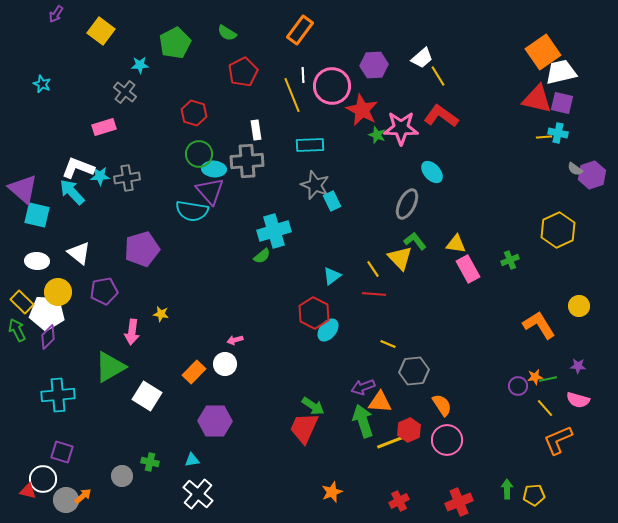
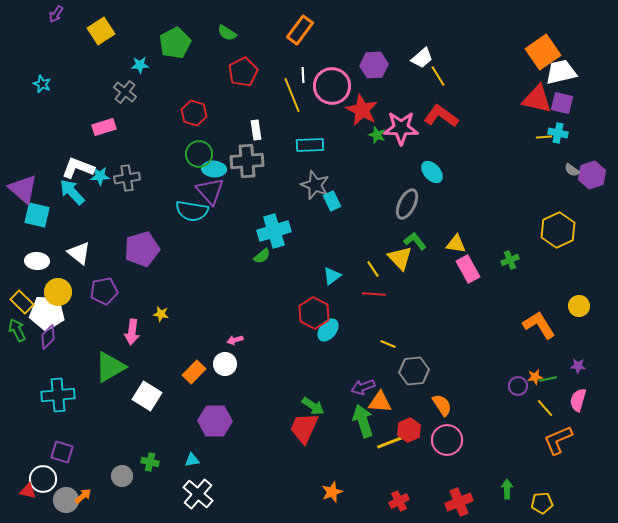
yellow square at (101, 31): rotated 20 degrees clockwise
gray semicircle at (575, 169): moved 3 px left, 1 px down
pink semicircle at (578, 400): rotated 90 degrees clockwise
yellow pentagon at (534, 495): moved 8 px right, 8 px down
